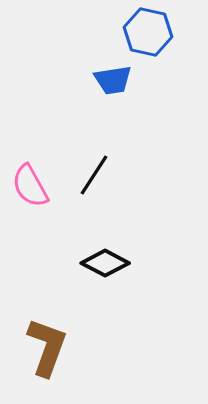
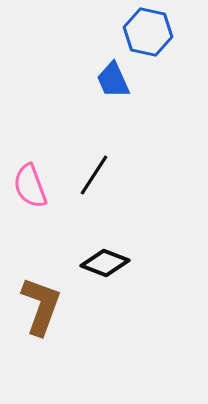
blue trapezoid: rotated 75 degrees clockwise
pink semicircle: rotated 9 degrees clockwise
black diamond: rotated 6 degrees counterclockwise
brown L-shape: moved 6 px left, 41 px up
